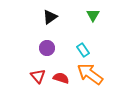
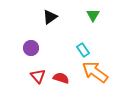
purple circle: moved 16 px left
orange arrow: moved 5 px right, 2 px up
